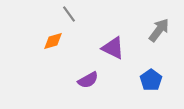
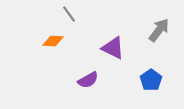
orange diamond: rotated 20 degrees clockwise
